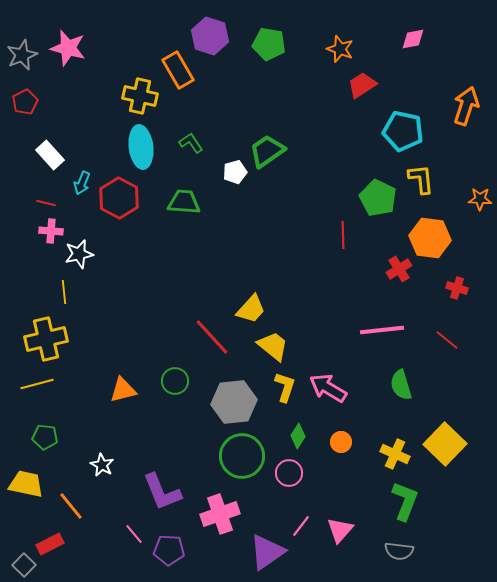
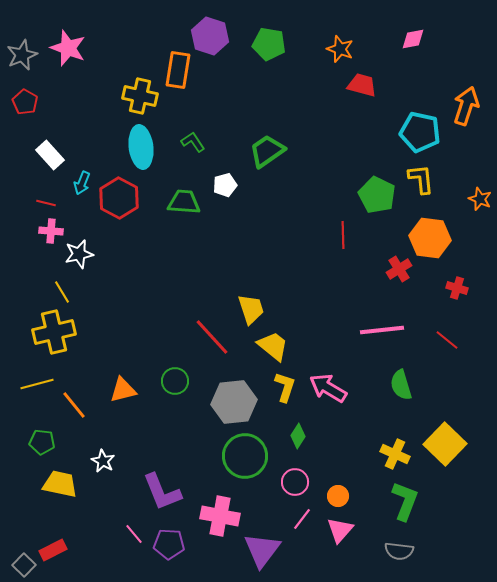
pink star at (68, 48): rotated 6 degrees clockwise
orange rectangle at (178, 70): rotated 39 degrees clockwise
red trapezoid at (362, 85): rotated 48 degrees clockwise
red pentagon at (25, 102): rotated 15 degrees counterclockwise
cyan pentagon at (403, 131): moved 17 px right, 1 px down
green L-shape at (191, 143): moved 2 px right, 1 px up
white pentagon at (235, 172): moved 10 px left, 13 px down
green pentagon at (378, 198): moved 1 px left, 3 px up
orange star at (480, 199): rotated 20 degrees clockwise
yellow line at (64, 292): moved 2 px left; rotated 25 degrees counterclockwise
yellow trapezoid at (251, 309): rotated 60 degrees counterclockwise
yellow cross at (46, 339): moved 8 px right, 7 px up
green pentagon at (45, 437): moved 3 px left, 5 px down
orange circle at (341, 442): moved 3 px left, 54 px down
green circle at (242, 456): moved 3 px right
white star at (102, 465): moved 1 px right, 4 px up
pink circle at (289, 473): moved 6 px right, 9 px down
yellow trapezoid at (26, 484): moved 34 px right
orange line at (71, 506): moved 3 px right, 101 px up
pink cross at (220, 514): moved 2 px down; rotated 30 degrees clockwise
pink line at (301, 526): moved 1 px right, 7 px up
red rectangle at (50, 544): moved 3 px right, 6 px down
purple pentagon at (169, 550): moved 6 px up
purple triangle at (267, 552): moved 5 px left, 2 px up; rotated 18 degrees counterclockwise
